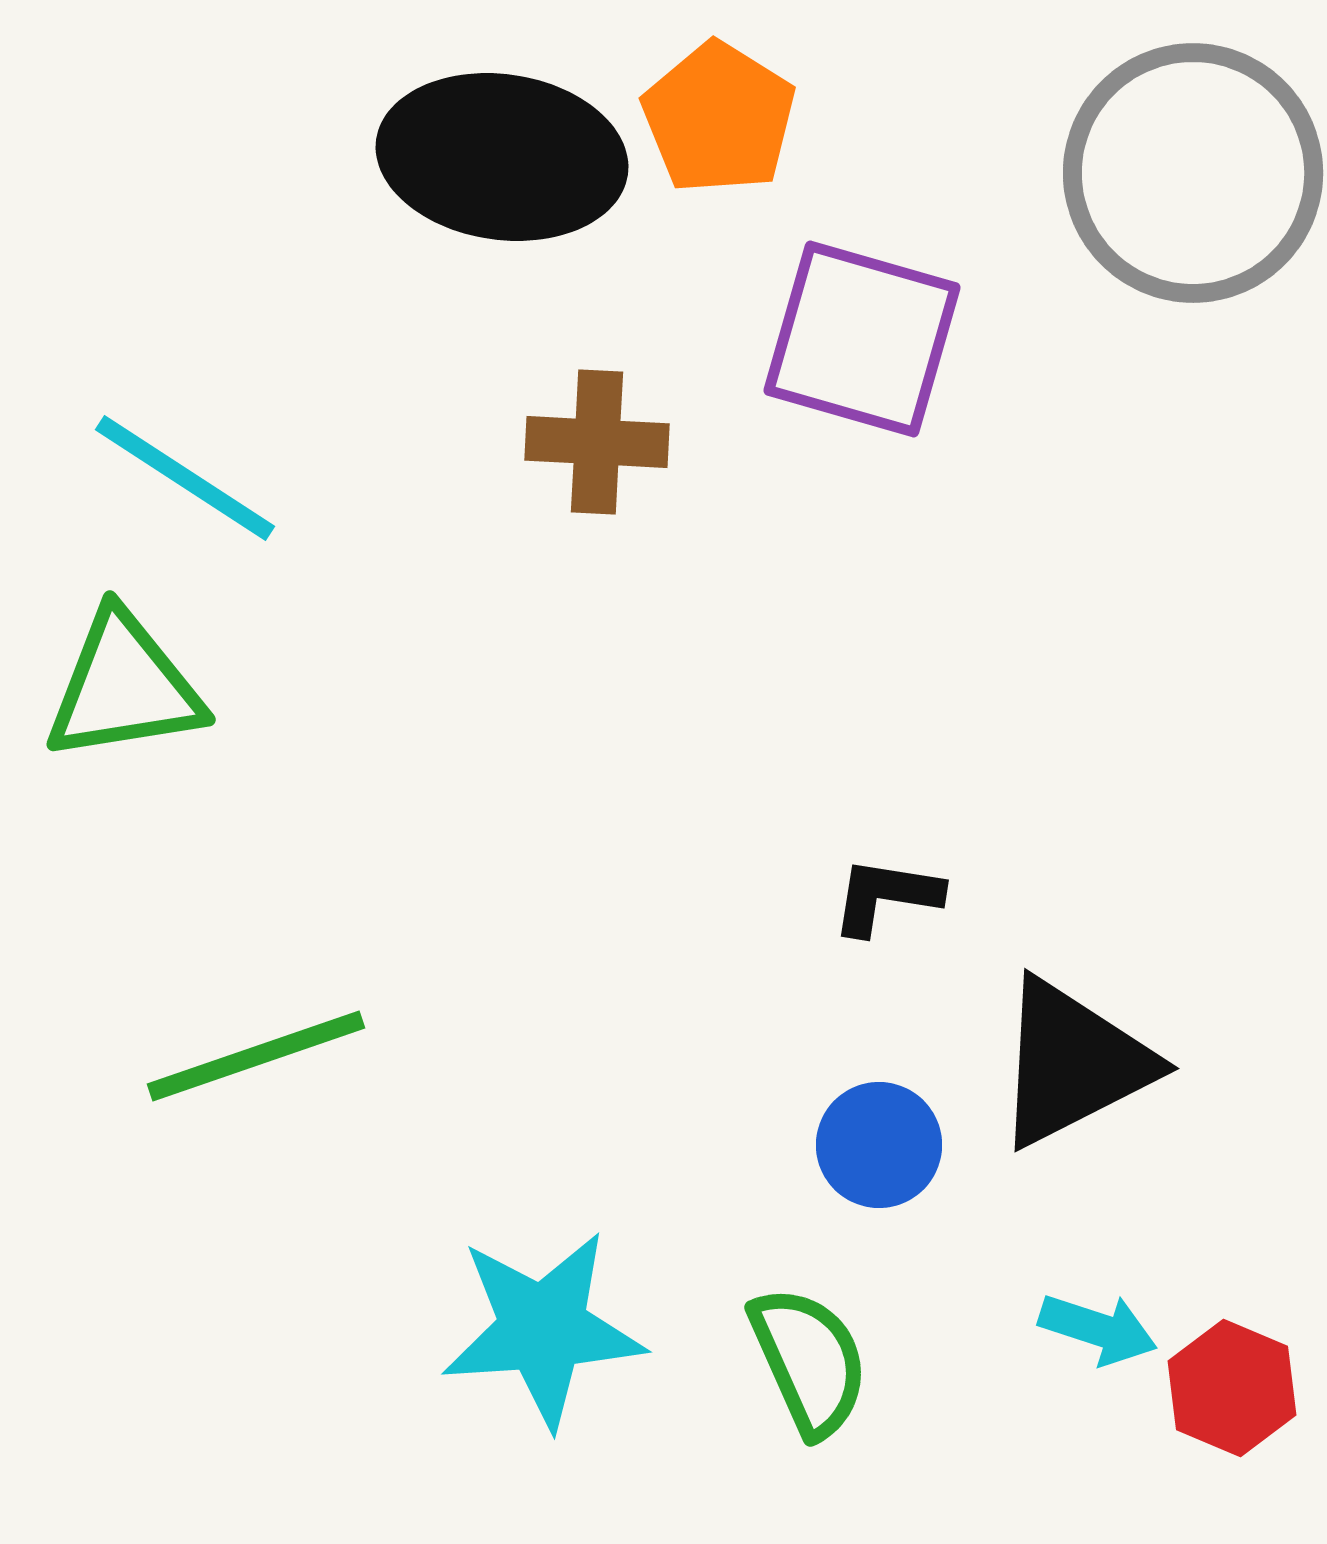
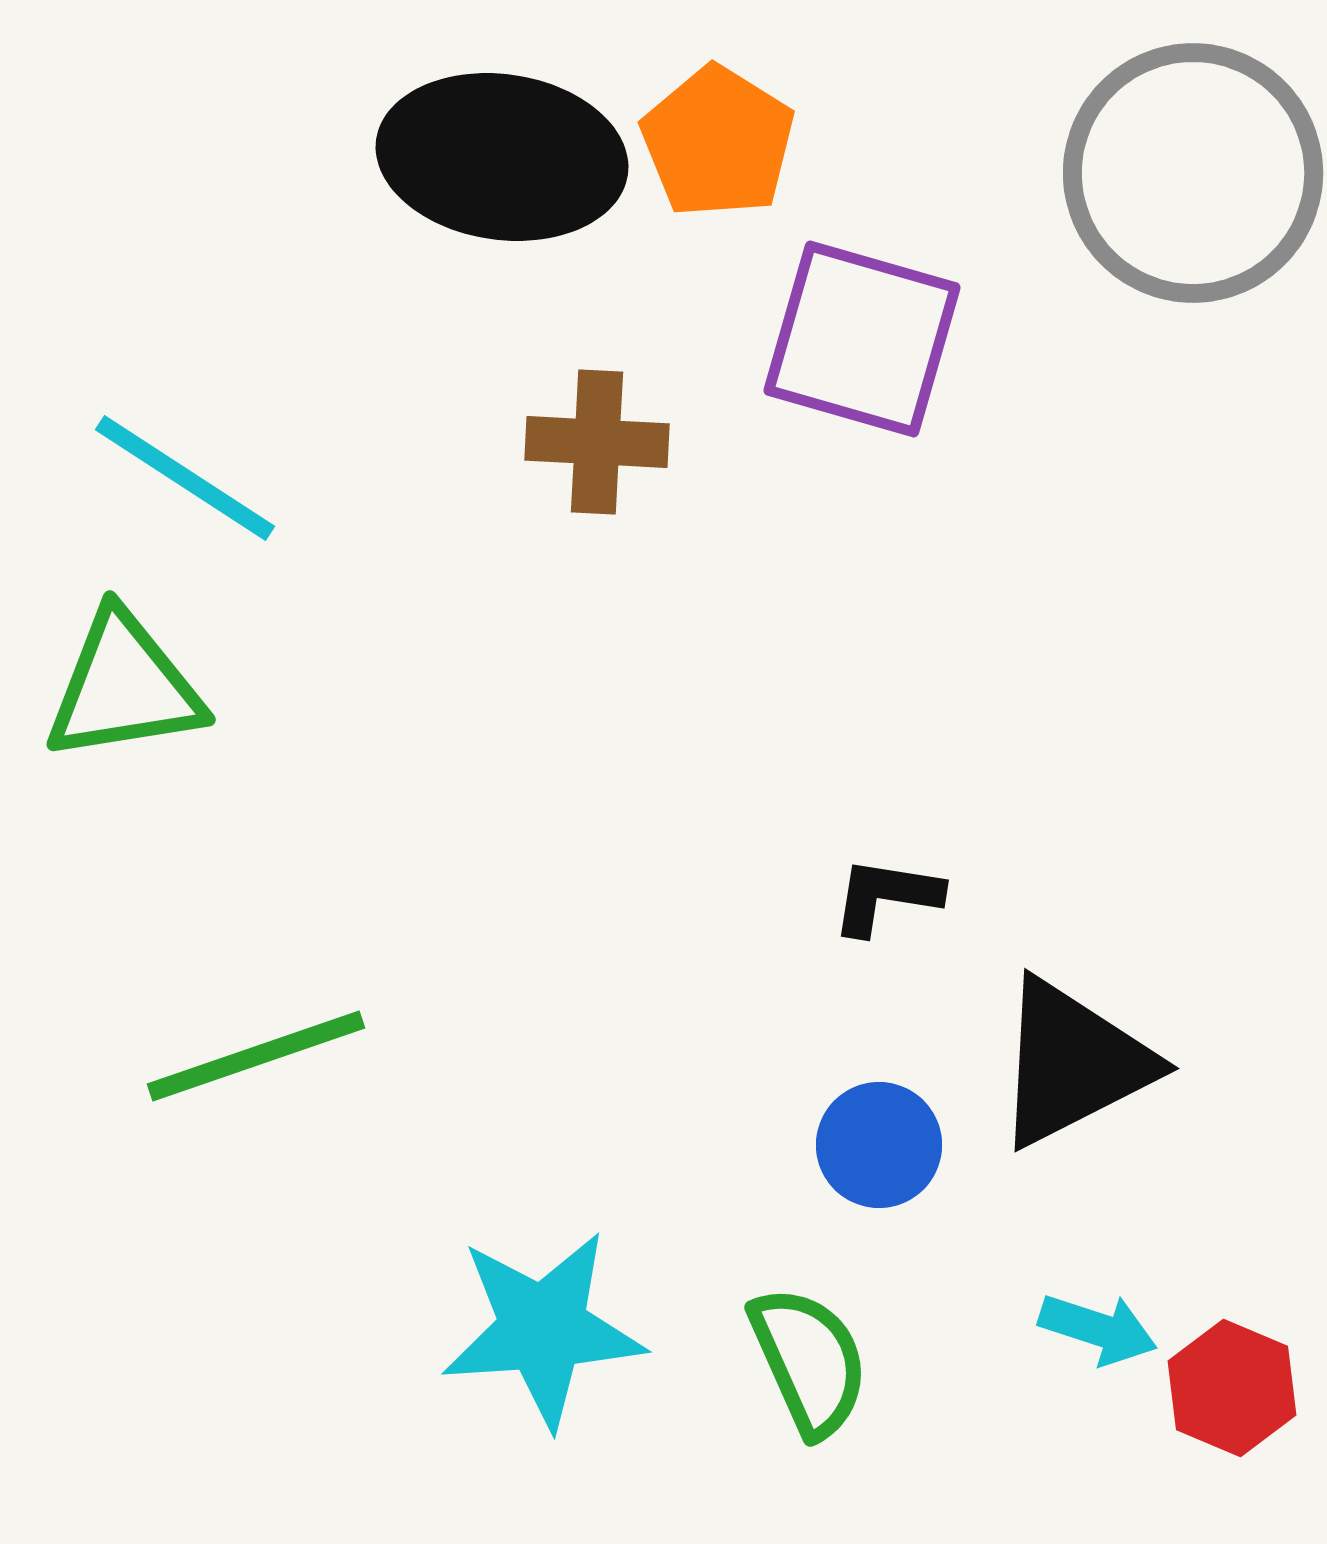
orange pentagon: moved 1 px left, 24 px down
